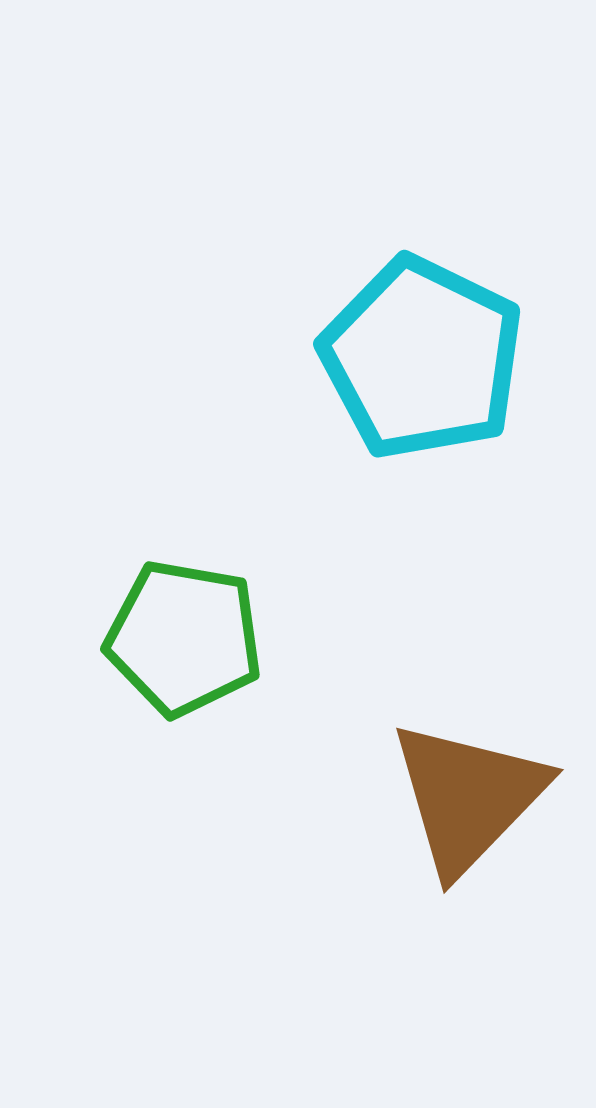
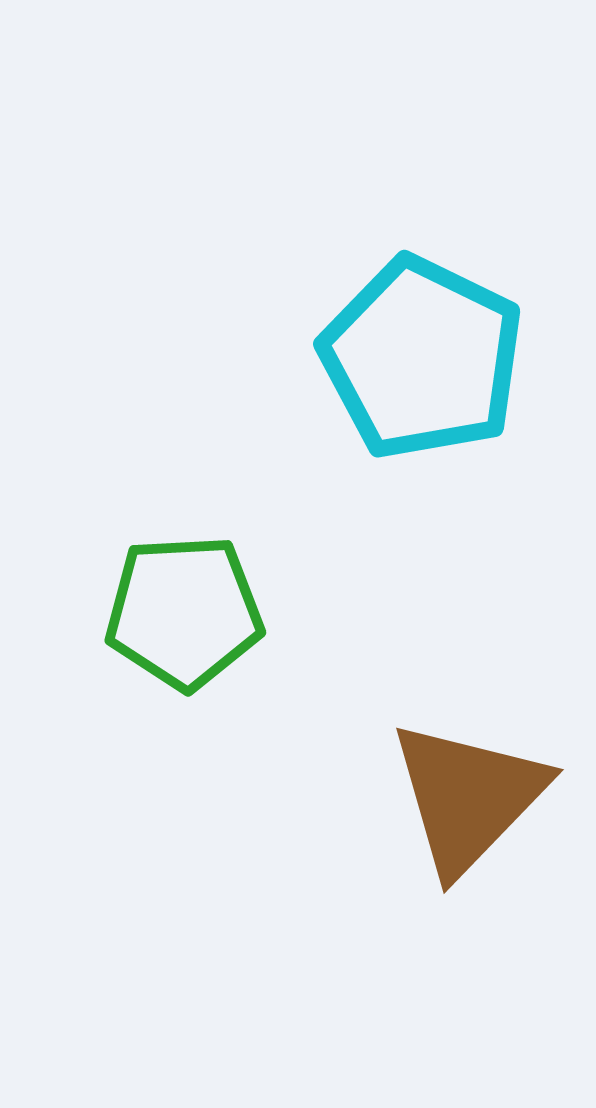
green pentagon: moved 26 px up; rotated 13 degrees counterclockwise
